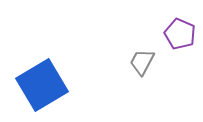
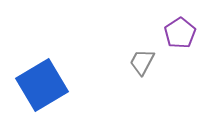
purple pentagon: moved 1 px up; rotated 16 degrees clockwise
